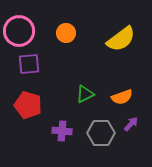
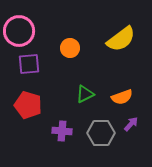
orange circle: moved 4 px right, 15 px down
